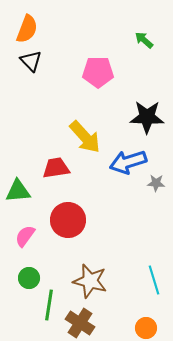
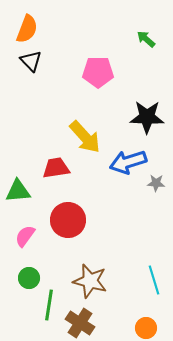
green arrow: moved 2 px right, 1 px up
